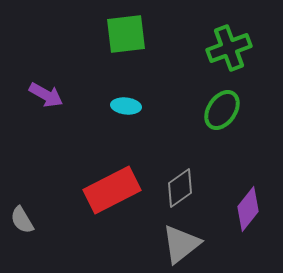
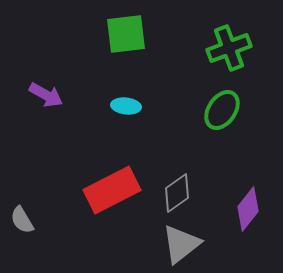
gray diamond: moved 3 px left, 5 px down
